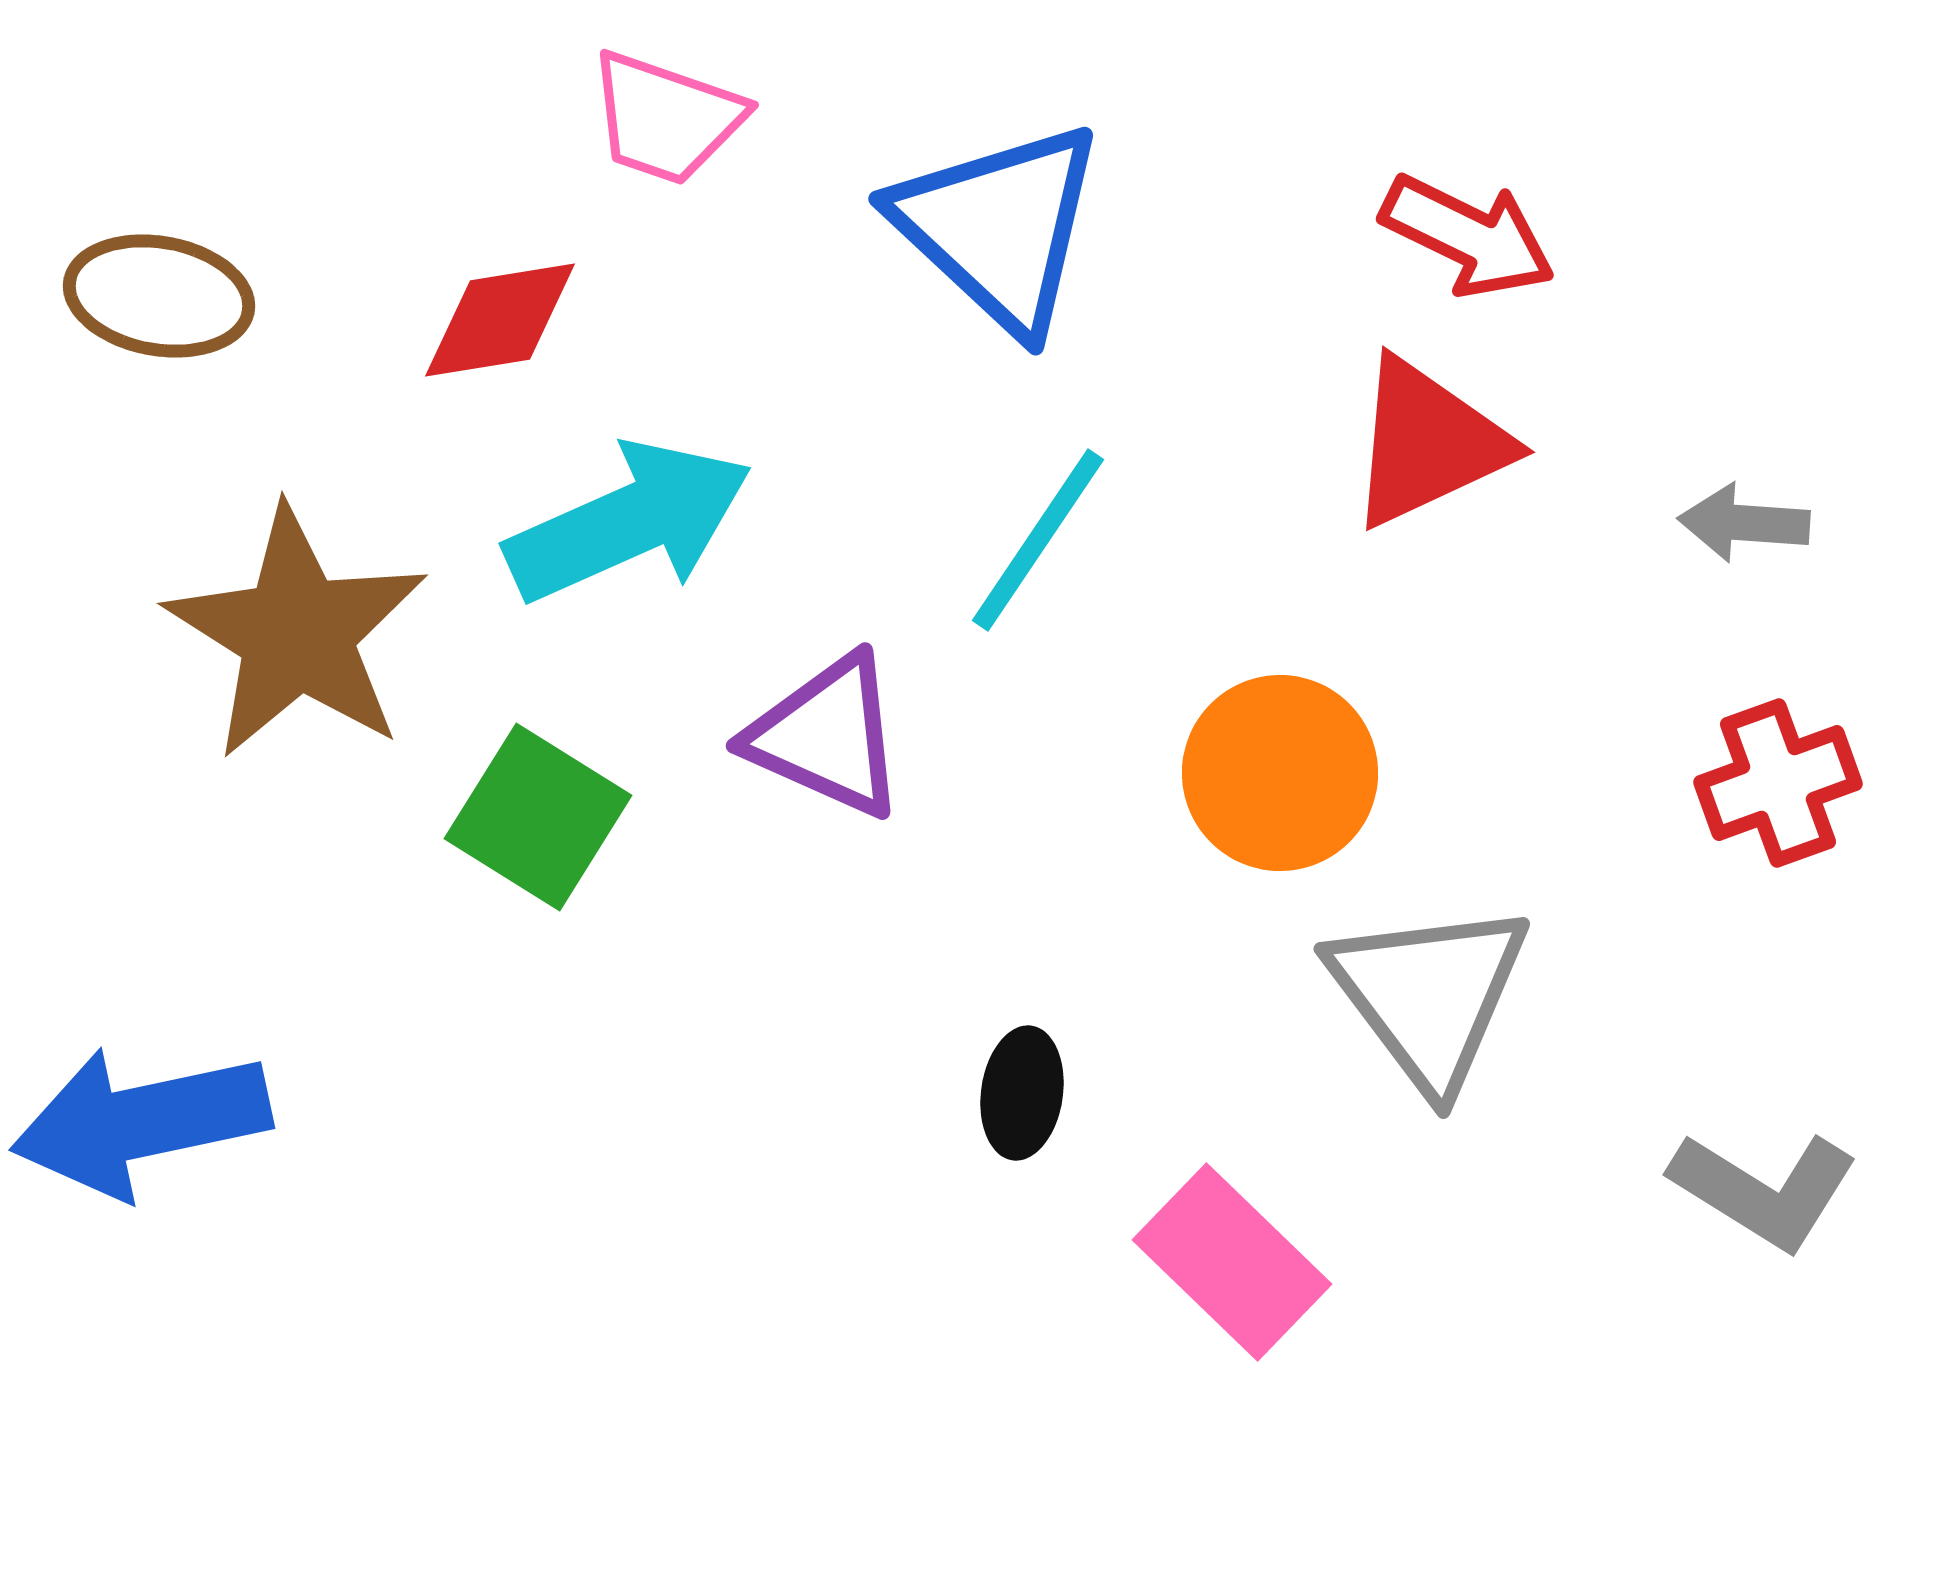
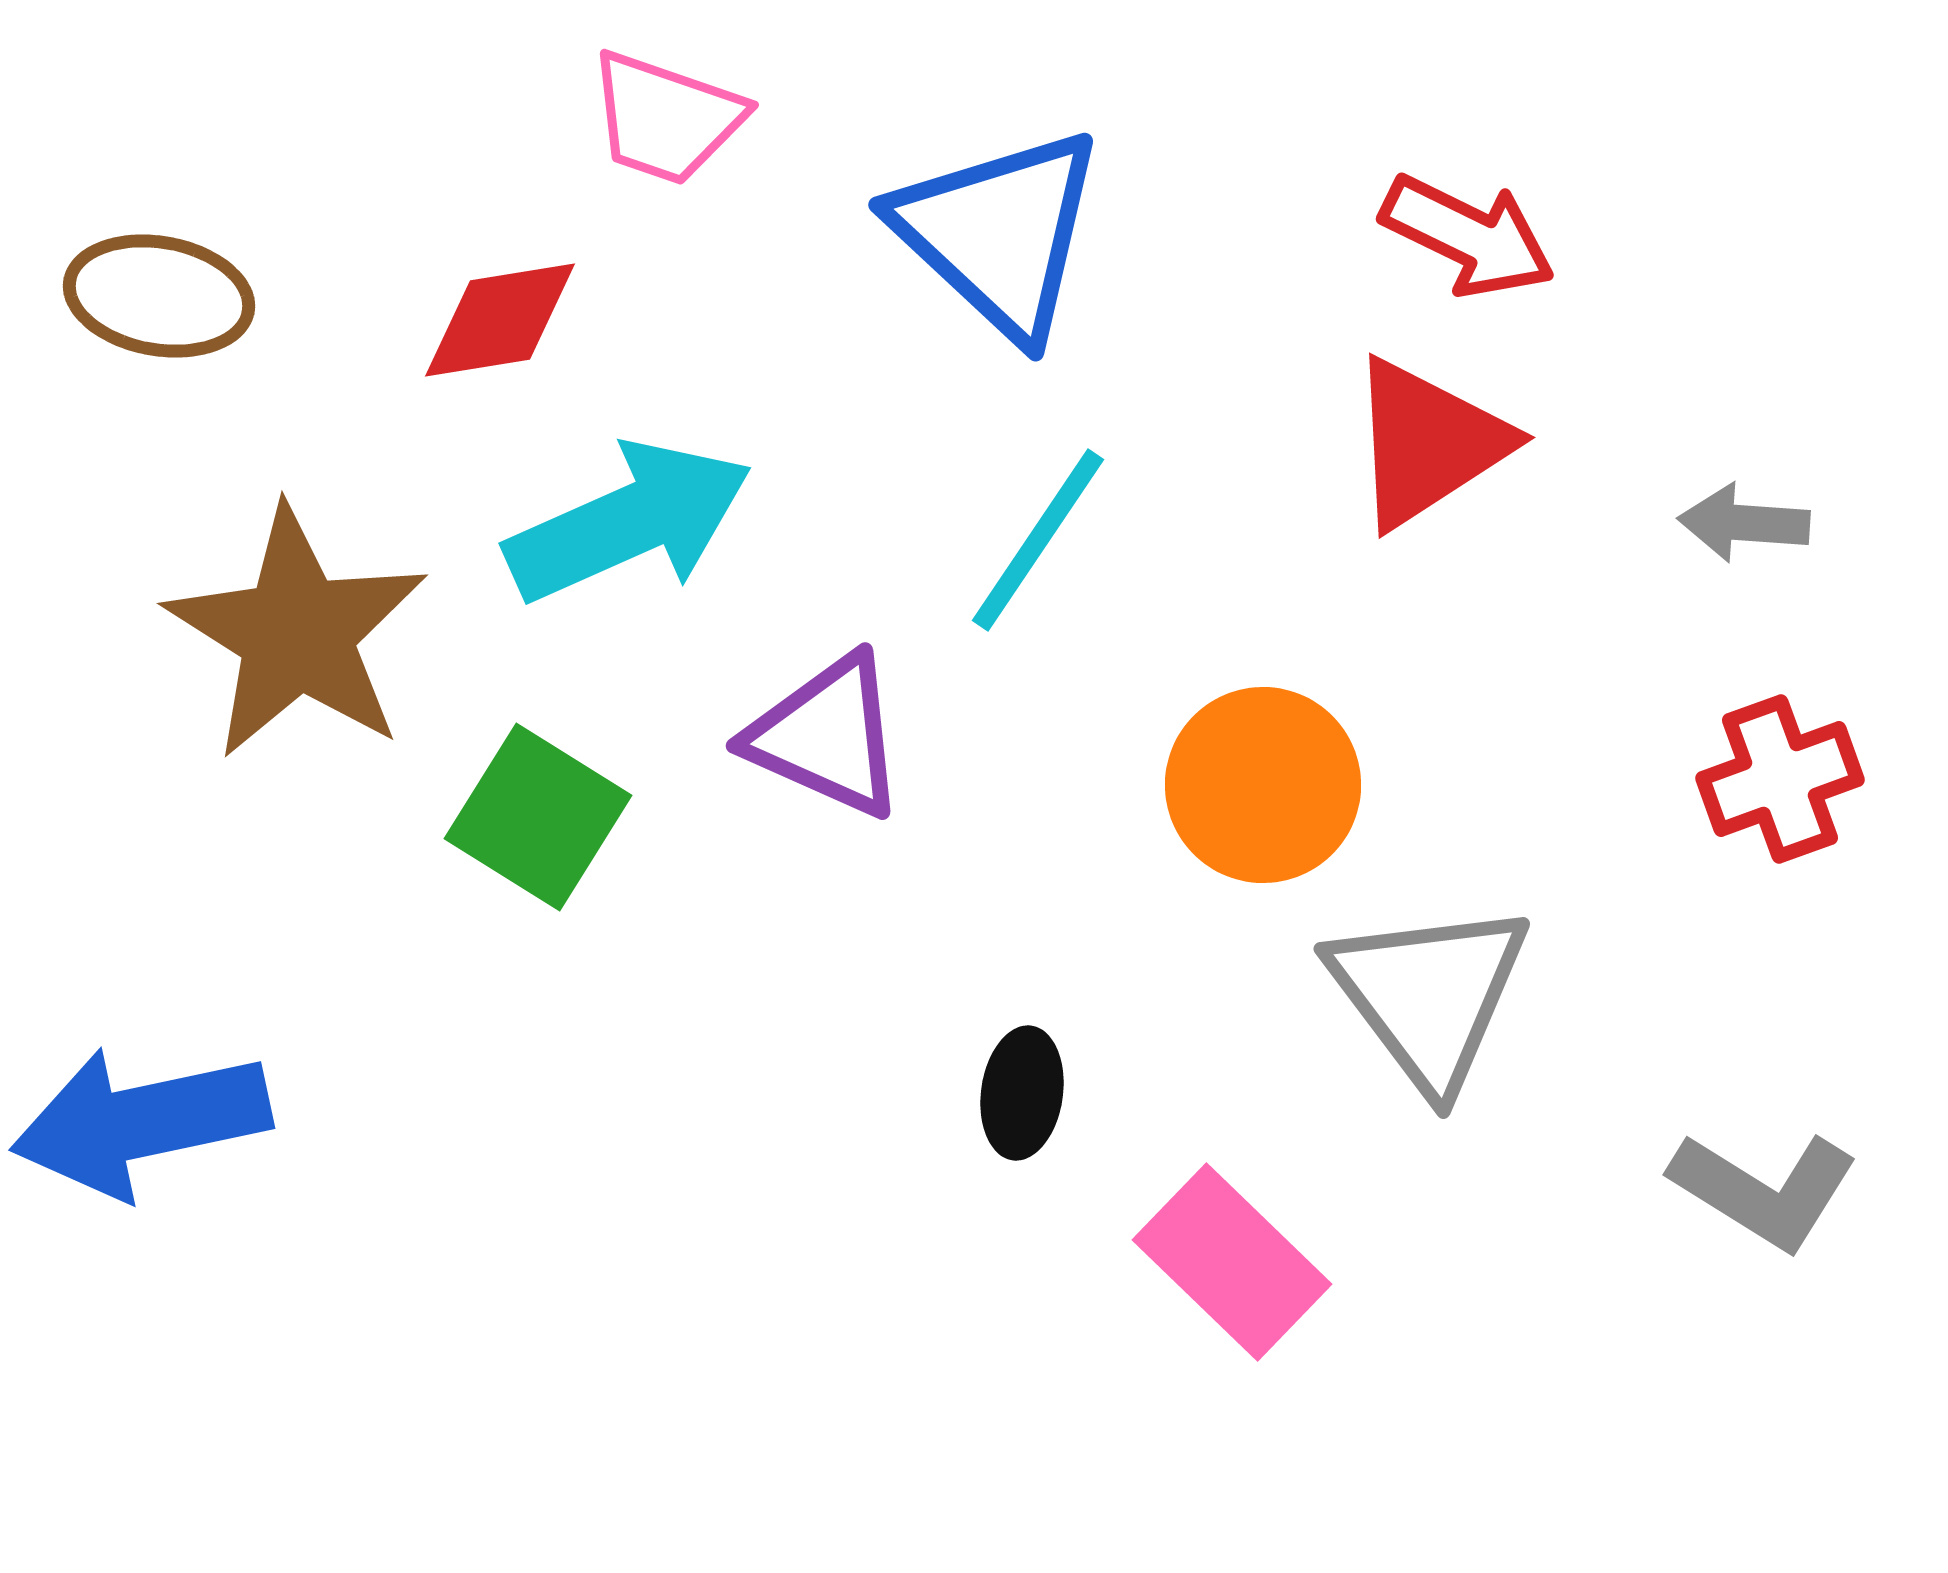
blue triangle: moved 6 px down
red triangle: rotated 8 degrees counterclockwise
orange circle: moved 17 px left, 12 px down
red cross: moved 2 px right, 4 px up
